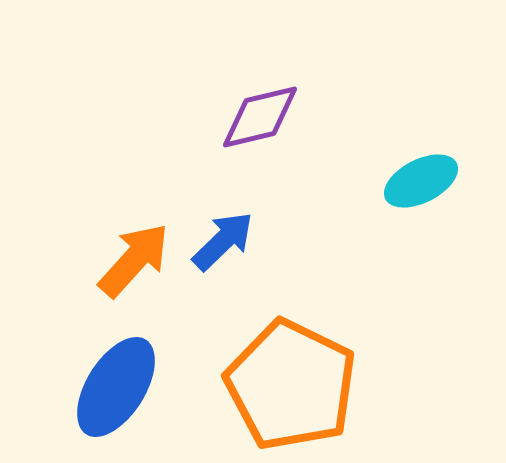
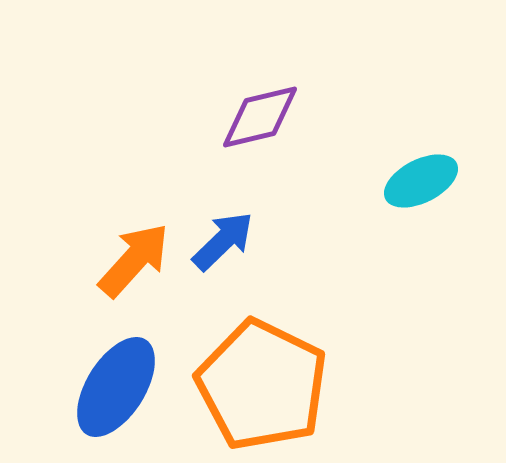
orange pentagon: moved 29 px left
